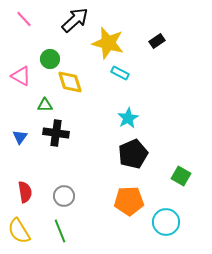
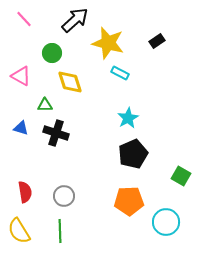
green circle: moved 2 px right, 6 px up
black cross: rotated 10 degrees clockwise
blue triangle: moved 1 px right, 9 px up; rotated 49 degrees counterclockwise
green line: rotated 20 degrees clockwise
